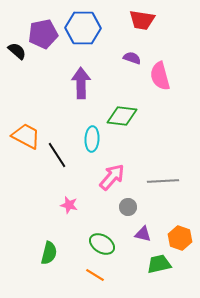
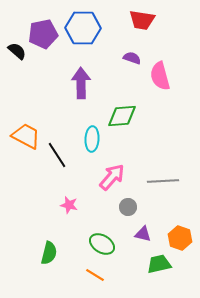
green diamond: rotated 12 degrees counterclockwise
